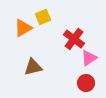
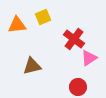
orange triangle: moved 6 px left, 3 px up; rotated 24 degrees clockwise
brown triangle: moved 1 px left, 1 px up
red circle: moved 8 px left, 4 px down
